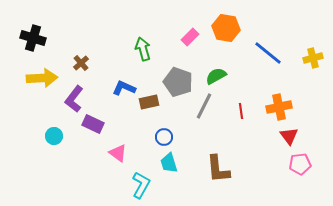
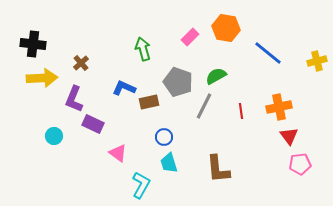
black cross: moved 6 px down; rotated 10 degrees counterclockwise
yellow cross: moved 4 px right, 3 px down
purple L-shape: rotated 16 degrees counterclockwise
